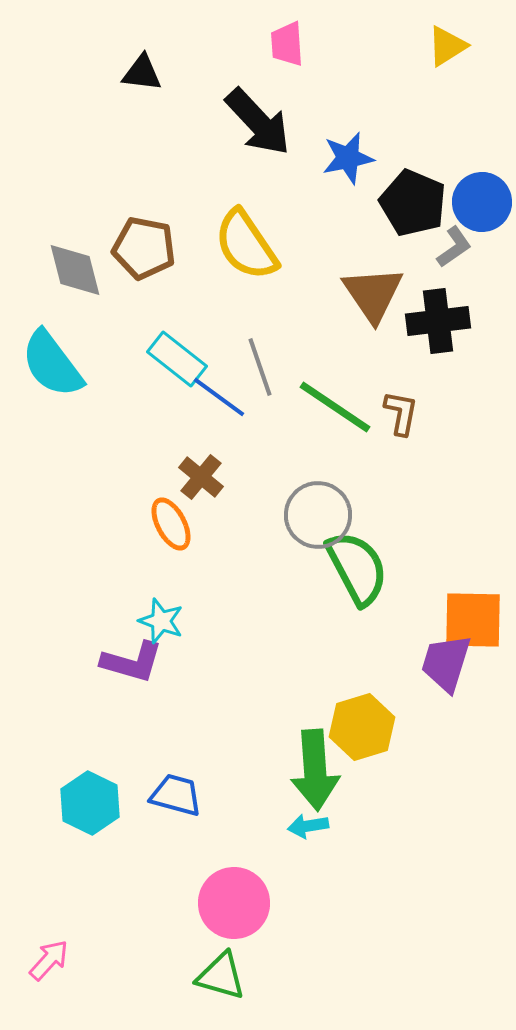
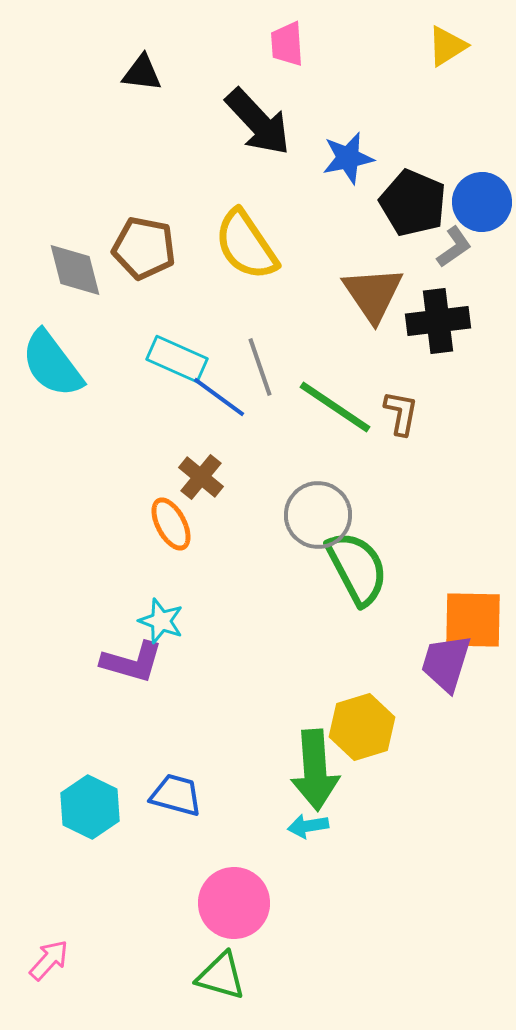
cyan rectangle: rotated 14 degrees counterclockwise
cyan hexagon: moved 4 px down
